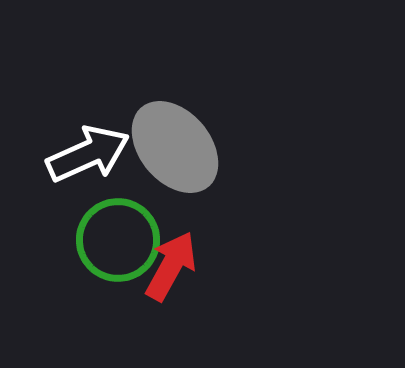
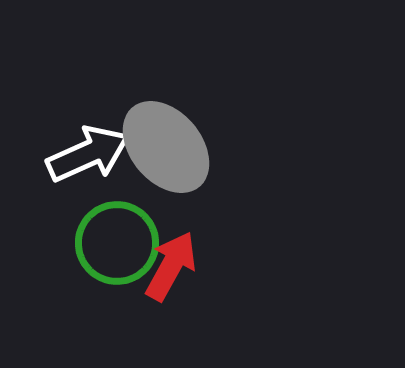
gray ellipse: moved 9 px left
green circle: moved 1 px left, 3 px down
